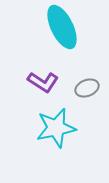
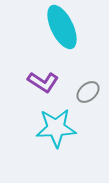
gray ellipse: moved 1 px right, 4 px down; rotated 20 degrees counterclockwise
cyan star: rotated 9 degrees clockwise
